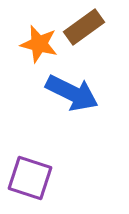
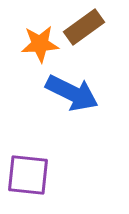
orange star: moved 1 px right; rotated 18 degrees counterclockwise
purple square: moved 2 px left, 3 px up; rotated 12 degrees counterclockwise
